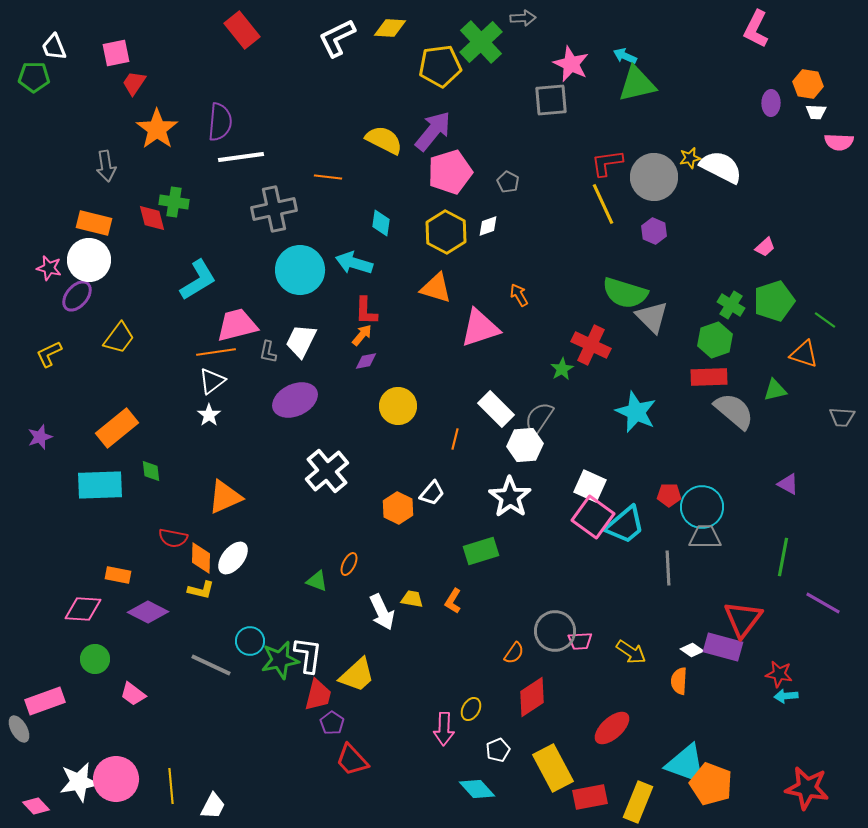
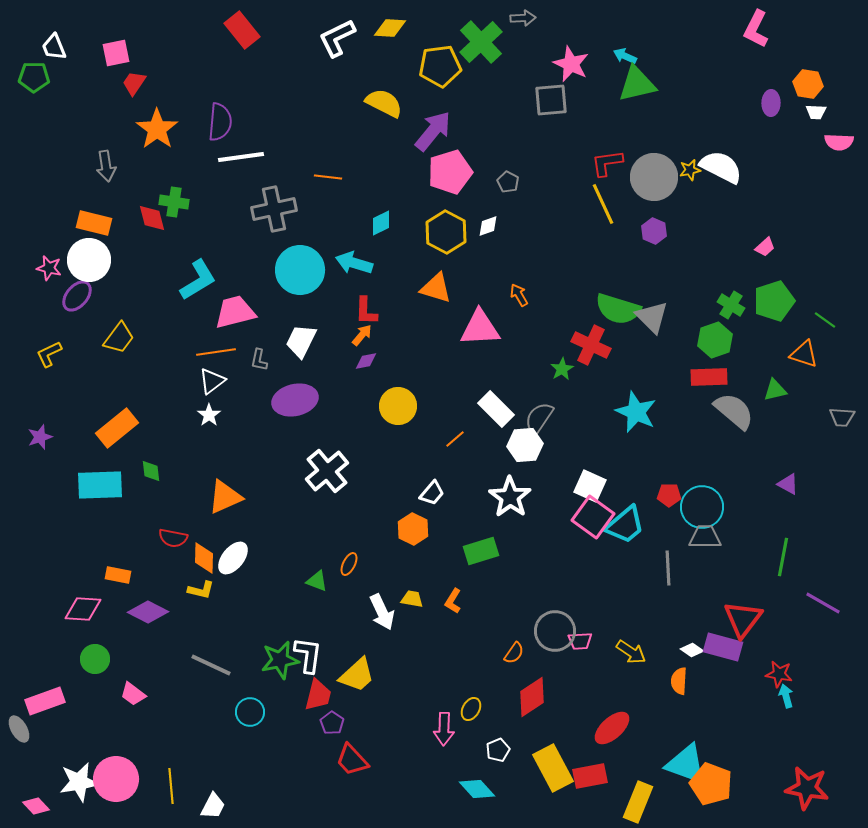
yellow semicircle at (384, 140): moved 37 px up
yellow star at (690, 158): moved 12 px down
cyan diamond at (381, 223): rotated 56 degrees clockwise
green semicircle at (625, 293): moved 7 px left, 16 px down
pink trapezoid at (237, 325): moved 2 px left, 13 px up
pink triangle at (480, 328): rotated 15 degrees clockwise
gray L-shape at (268, 352): moved 9 px left, 8 px down
purple ellipse at (295, 400): rotated 12 degrees clockwise
orange line at (455, 439): rotated 35 degrees clockwise
orange hexagon at (398, 508): moved 15 px right, 21 px down
orange diamond at (201, 558): moved 3 px right
cyan circle at (250, 641): moved 71 px down
cyan arrow at (786, 696): rotated 80 degrees clockwise
red rectangle at (590, 797): moved 21 px up
